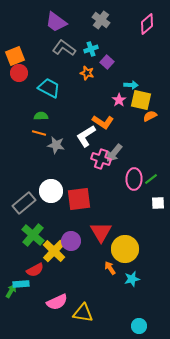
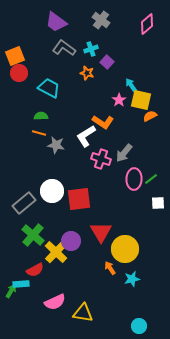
cyan arrow: rotated 128 degrees counterclockwise
gray arrow: moved 10 px right
white circle: moved 1 px right
yellow cross: moved 2 px right, 1 px down
pink semicircle: moved 2 px left
